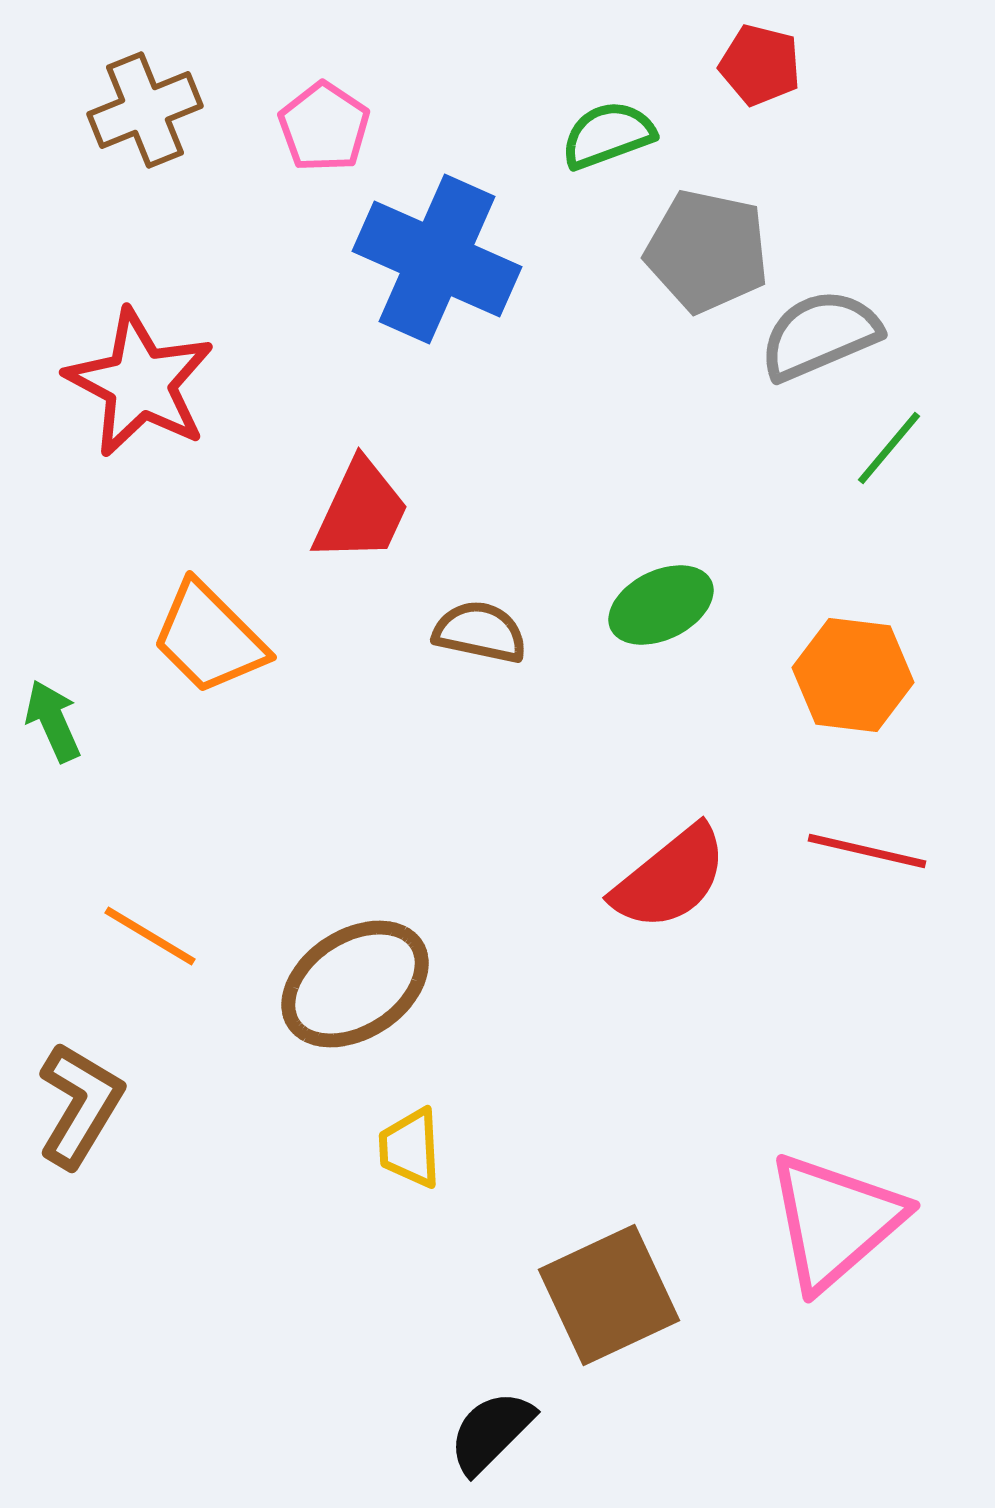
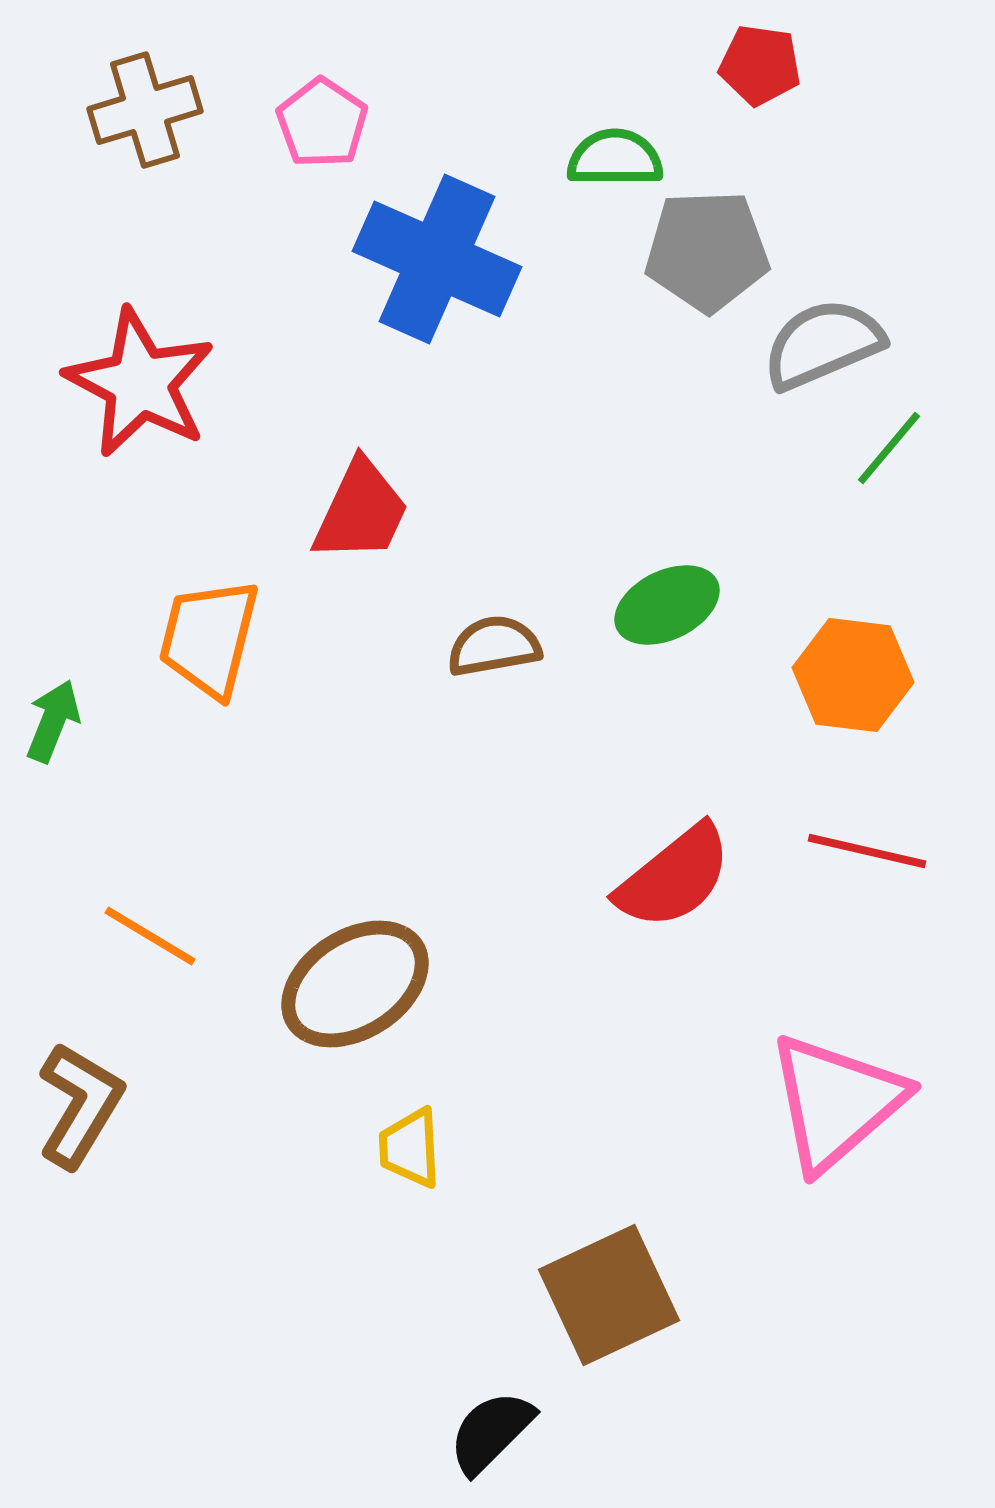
red pentagon: rotated 6 degrees counterclockwise
brown cross: rotated 5 degrees clockwise
pink pentagon: moved 2 px left, 4 px up
green semicircle: moved 7 px right, 23 px down; rotated 20 degrees clockwise
gray pentagon: rotated 14 degrees counterclockwise
gray semicircle: moved 3 px right, 9 px down
green ellipse: moved 6 px right
brown semicircle: moved 14 px right, 14 px down; rotated 22 degrees counterclockwise
orange trapezoid: rotated 59 degrees clockwise
green arrow: rotated 46 degrees clockwise
red semicircle: moved 4 px right, 1 px up
pink triangle: moved 1 px right, 119 px up
